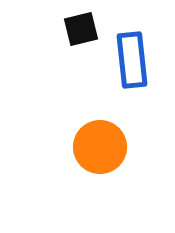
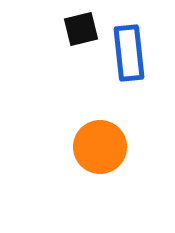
blue rectangle: moved 3 px left, 7 px up
